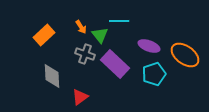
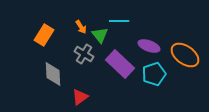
orange rectangle: rotated 15 degrees counterclockwise
gray cross: moved 1 px left; rotated 12 degrees clockwise
purple rectangle: moved 5 px right
gray diamond: moved 1 px right, 2 px up
